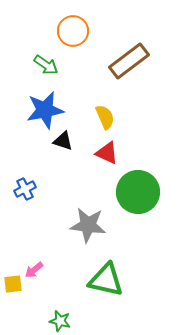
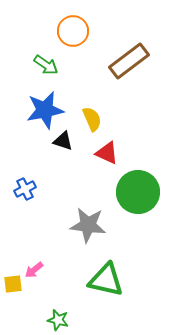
yellow semicircle: moved 13 px left, 2 px down
green star: moved 2 px left, 1 px up
